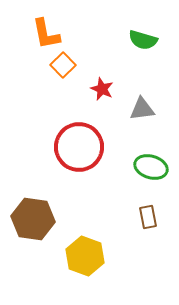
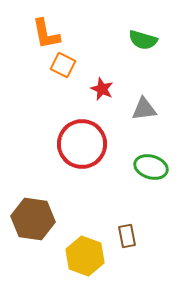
orange square: rotated 20 degrees counterclockwise
gray triangle: moved 2 px right
red circle: moved 3 px right, 3 px up
brown rectangle: moved 21 px left, 19 px down
